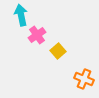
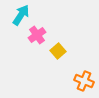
cyan arrow: rotated 45 degrees clockwise
orange cross: moved 2 px down
